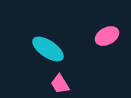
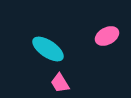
pink trapezoid: moved 1 px up
